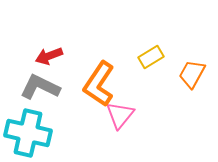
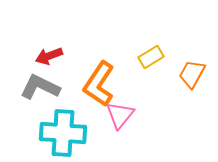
cyan cross: moved 35 px right; rotated 9 degrees counterclockwise
